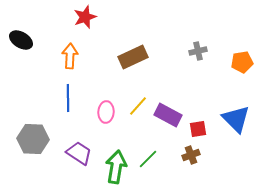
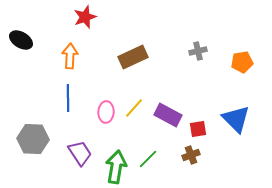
yellow line: moved 4 px left, 2 px down
purple trapezoid: moved 1 px right; rotated 24 degrees clockwise
